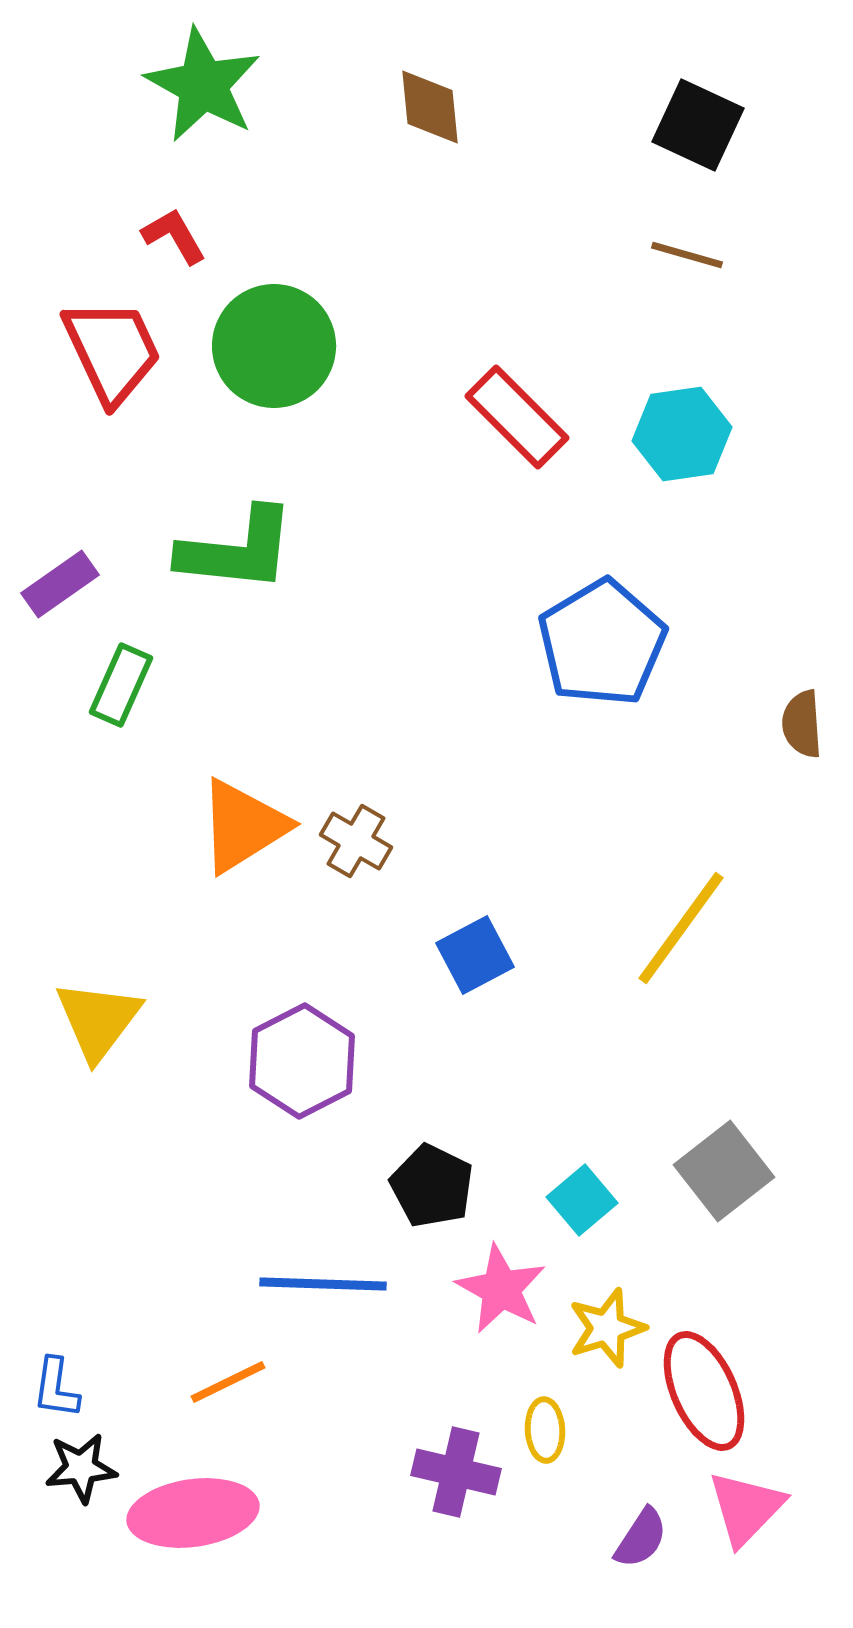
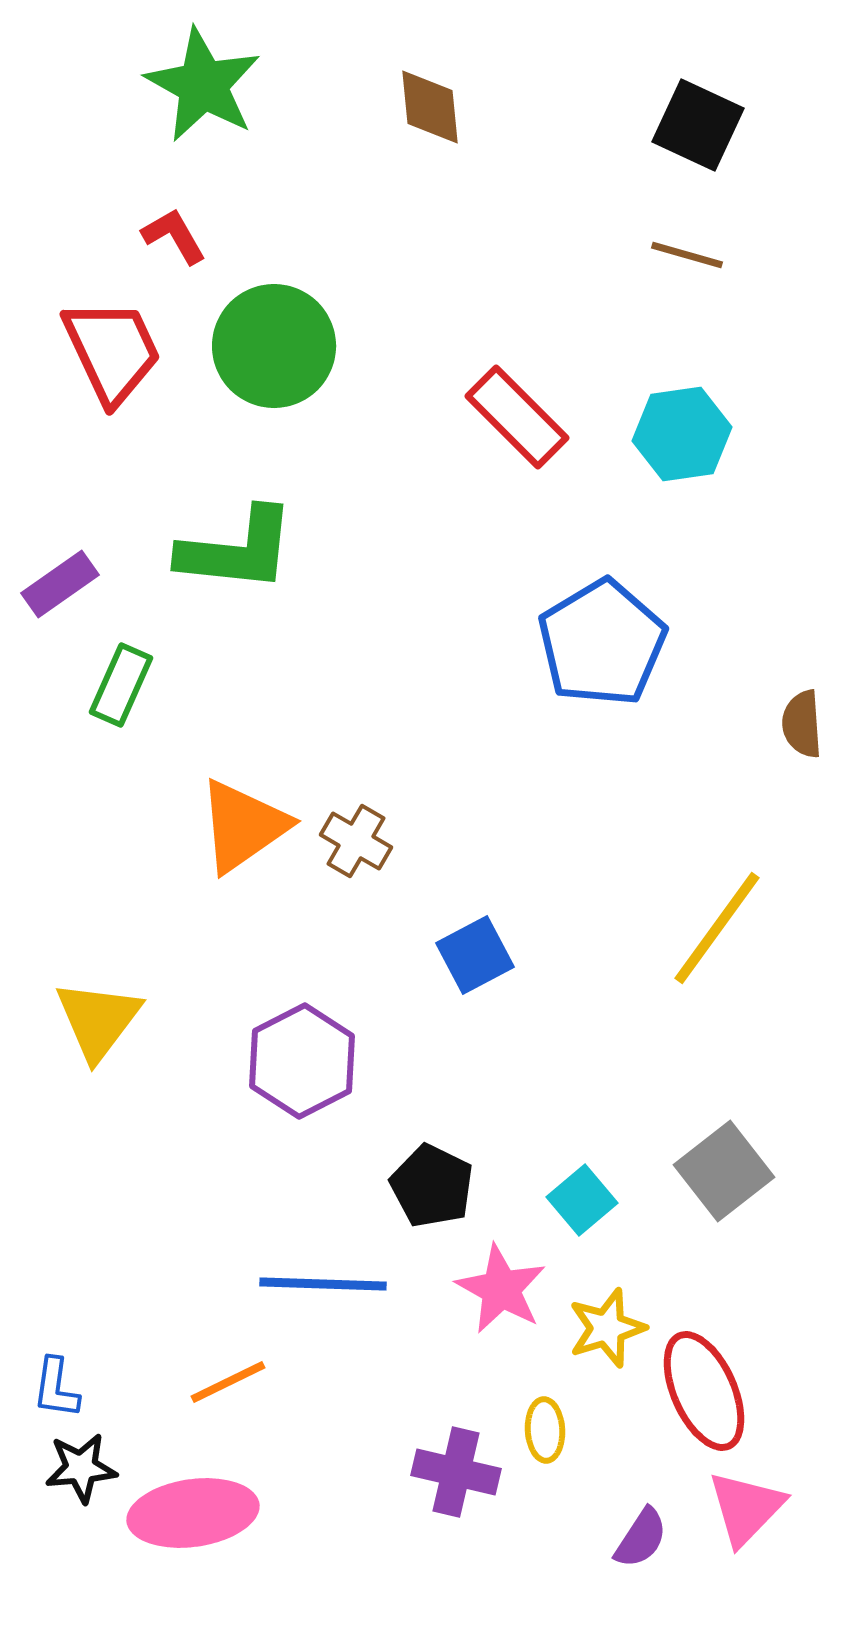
orange triangle: rotated 3 degrees counterclockwise
yellow line: moved 36 px right
